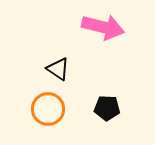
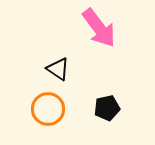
pink arrow: moved 4 px left, 1 px down; rotated 39 degrees clockwise
black pentagon: rotated 15 degrees counterclockwise
